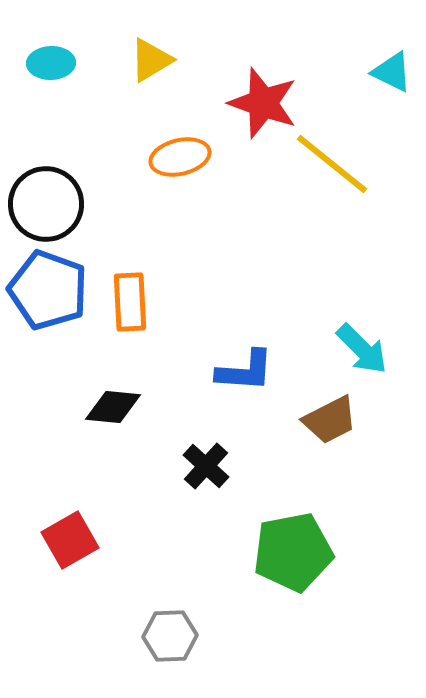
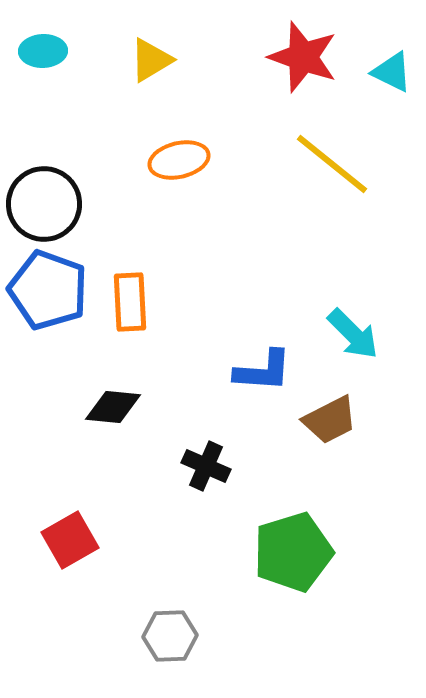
cyan ellipse: moved 8 px left, 12 px up
red star: moved 40 px right, 46 px up
orange ellipse: moved 1 px left, 3 px down
black circle: moved 2 px left
cyan arrow: moved 9 px left, 15 px up
blue L-shape: moved 18 px right
black cross: rotated 18 degrees counterclockwise
green pentagon: rotated 6 degrees counterclockwise
